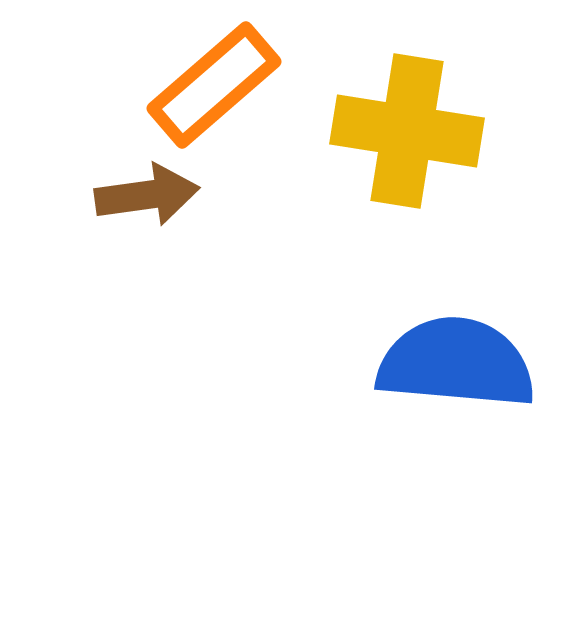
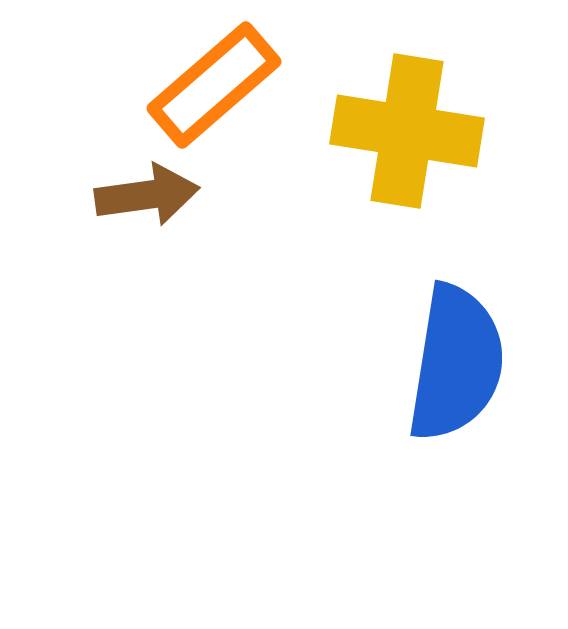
blue semicircle: rotated 94 degrees clockwise
